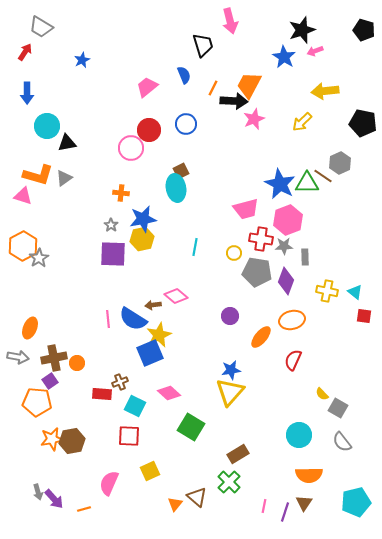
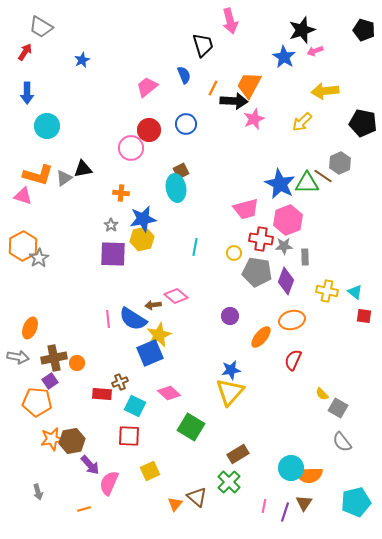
black triangle at (67, 143): moved 16 px right, 26 px down
cyan circle at (299, 435): moved 8 px left, 33 px down
purple arrow at (54, 499): moved 36 px right, 34 px up
